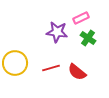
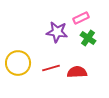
yellow circle: moved 3 px right
red semicircle: rotated 138 degrees clockwise
